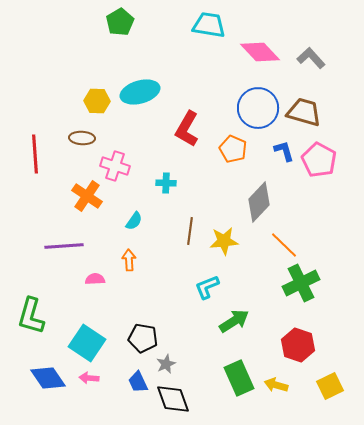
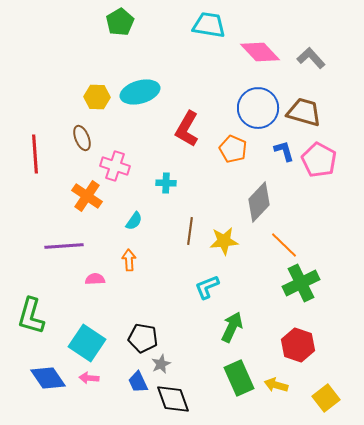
yellow hexagon: moved 4 px up
brown ellipse: rotated 65 degrees clockwise
green arrow: moved 2 px left, 6 px down; rotated 32 degrees counterclockwise
gray star: moved 5 px left
yellow square: moved 4 px left, 12 px down; rotated 12 degrees counterclockwise
